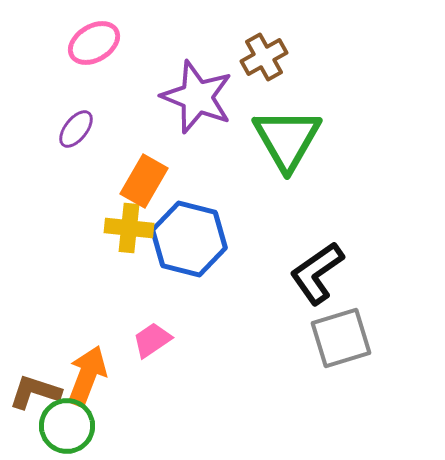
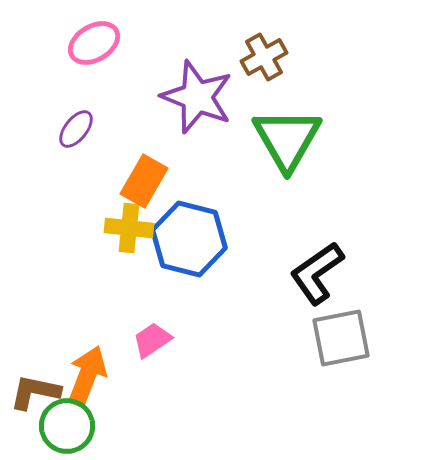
gray square: rotated 6 degrees clockwise
brown L-shape: rotated 6 degrees counterclockwise
